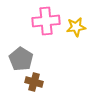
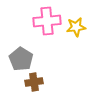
pink cross: moved 1 px right
brown cross: rotated 24 degrees counterclockwise
